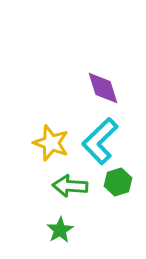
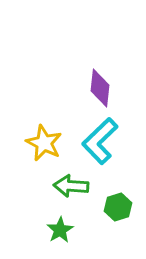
purple diamond: moved 3 px left; rotated 24 degrees clockwise
yellow star: moved 7 px left; rotated 6 degrees clockwise
green hexagon: moved 25 px down
green arrow: moved 1 px right
